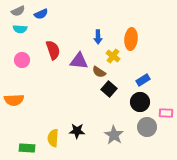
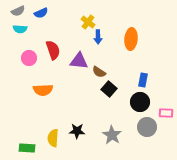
blue semicircle: moved 1 px up
yellow cross: moved 25 px left, 34 px up
pink circle: moved 7 px right, 2 px up
blue rectangle: rotated 48 degrees counterclockwise
orange semicircle: moved 29 px right, 10 px up
gray star: moved 2 px left
